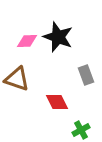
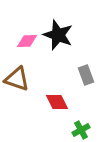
black star: moved 2 px up
